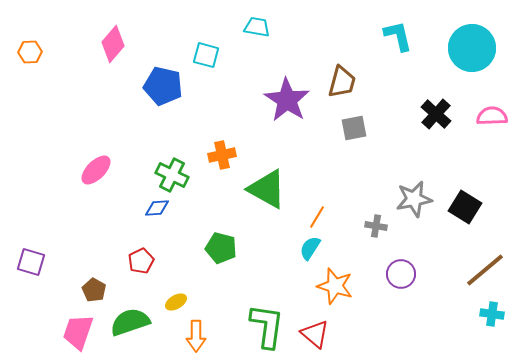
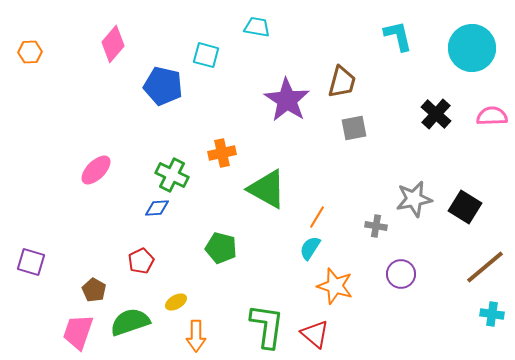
orange cross: moved 2 px up
brown line: moved 3 px up
